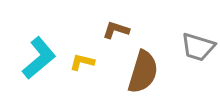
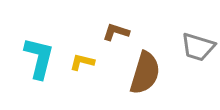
brown L-shape: moved 2 px down
cyan L-shape: rotated 36 degrees counterclockwise
brown semicircle: moved 2 px right, 1 px down
